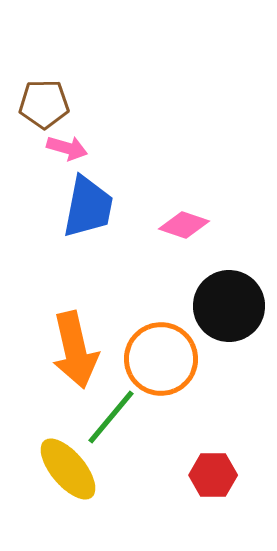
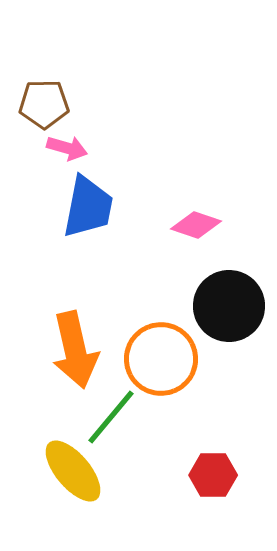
pink diamond: moved 12 px right
yellow ellipse: moved 5 px right, 2 px down
